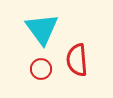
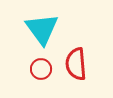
red semicircle: moved 1 px left, 4 px down
